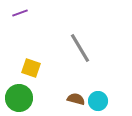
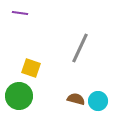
purple line: rotated 28 degrees clockwise
gray line: rotated 56 degrees clockwise
green circle: moved 2 px up
